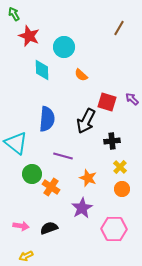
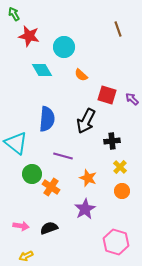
brown line: moved 1 px left, 1 px down; rotated 49 degrees counterclockwise
red star: rotated 10 degrees counterclockwise
cyan diamond: rotated 30 degrees counterclockwise
red square: moved 7 px up
orange circle: moved 2 px down
purple star: moved 3 px right, 1 px down
pink hexagon: moved 2 px right, 13 px down; rotated 15 degrees clockwise
